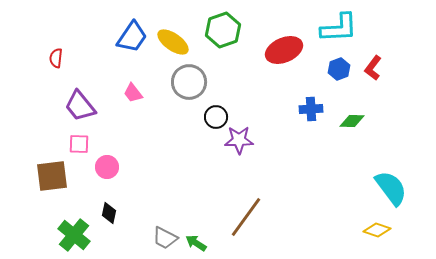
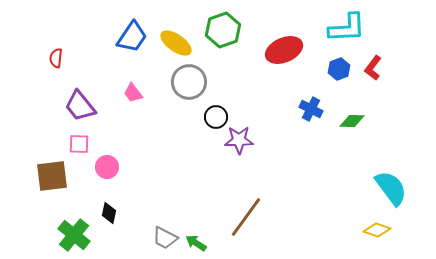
cyan L-shape: moved 8 px right
yellow ellipse: moved 3 px right, 1 px down
blue cross: rotated 30 degrees clockwise
